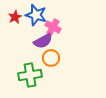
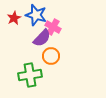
red star: moved 1 px left, 1 px down
purple semicircle: moved 1 px left, 3 px up; rotated 18 degrees counterclockwise
orange circle: moved 2 px up
